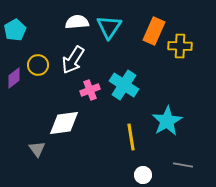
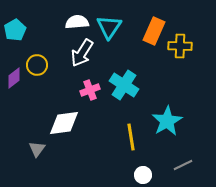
white arrow: moved 9 px right, 7 px up
yellow circle: moved 1 px left
gray triangle: rotated 12 degrees clockwise
gray line: rotated 36 degrees counterclockwise
